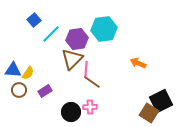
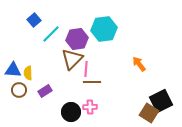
orange arrow: moved 1 px right, 1 px down; rotated 28 degrees clockwise
yellow semicircle: rotated 144 degrees clockwise
brown line: rotated 36 degrees counterclockwise
